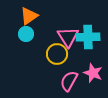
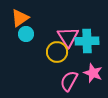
orange triangle: moved 9 px left, 2 px down
cyan cross: moved 1 px left, 4 px down
yellow circle: moved 2 px up
